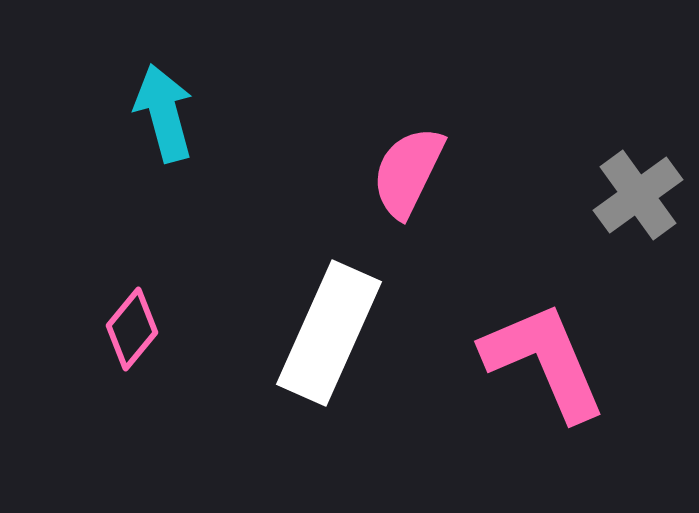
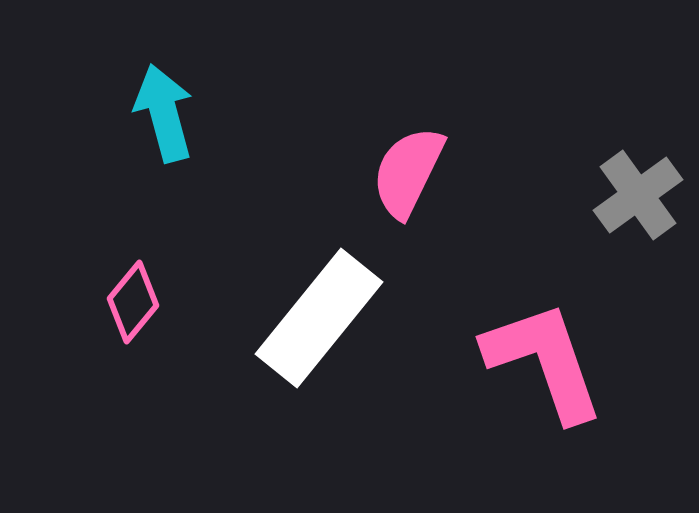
pink diamond: moved 1 px right, 27 px up
white rectangle: moved 10 px left, 15 px up; rotated 15 degrees clockwise
pink L-shape: rotated 4 degrees clockwise
